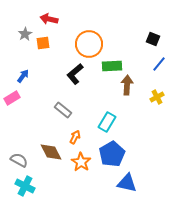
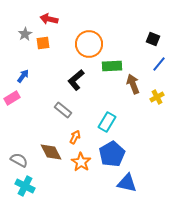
black L-shape: moved 1 px right, 6 px down
brown arrow: moved 6 px right, 1 px up; rotated 24 degrees counterclockwise
